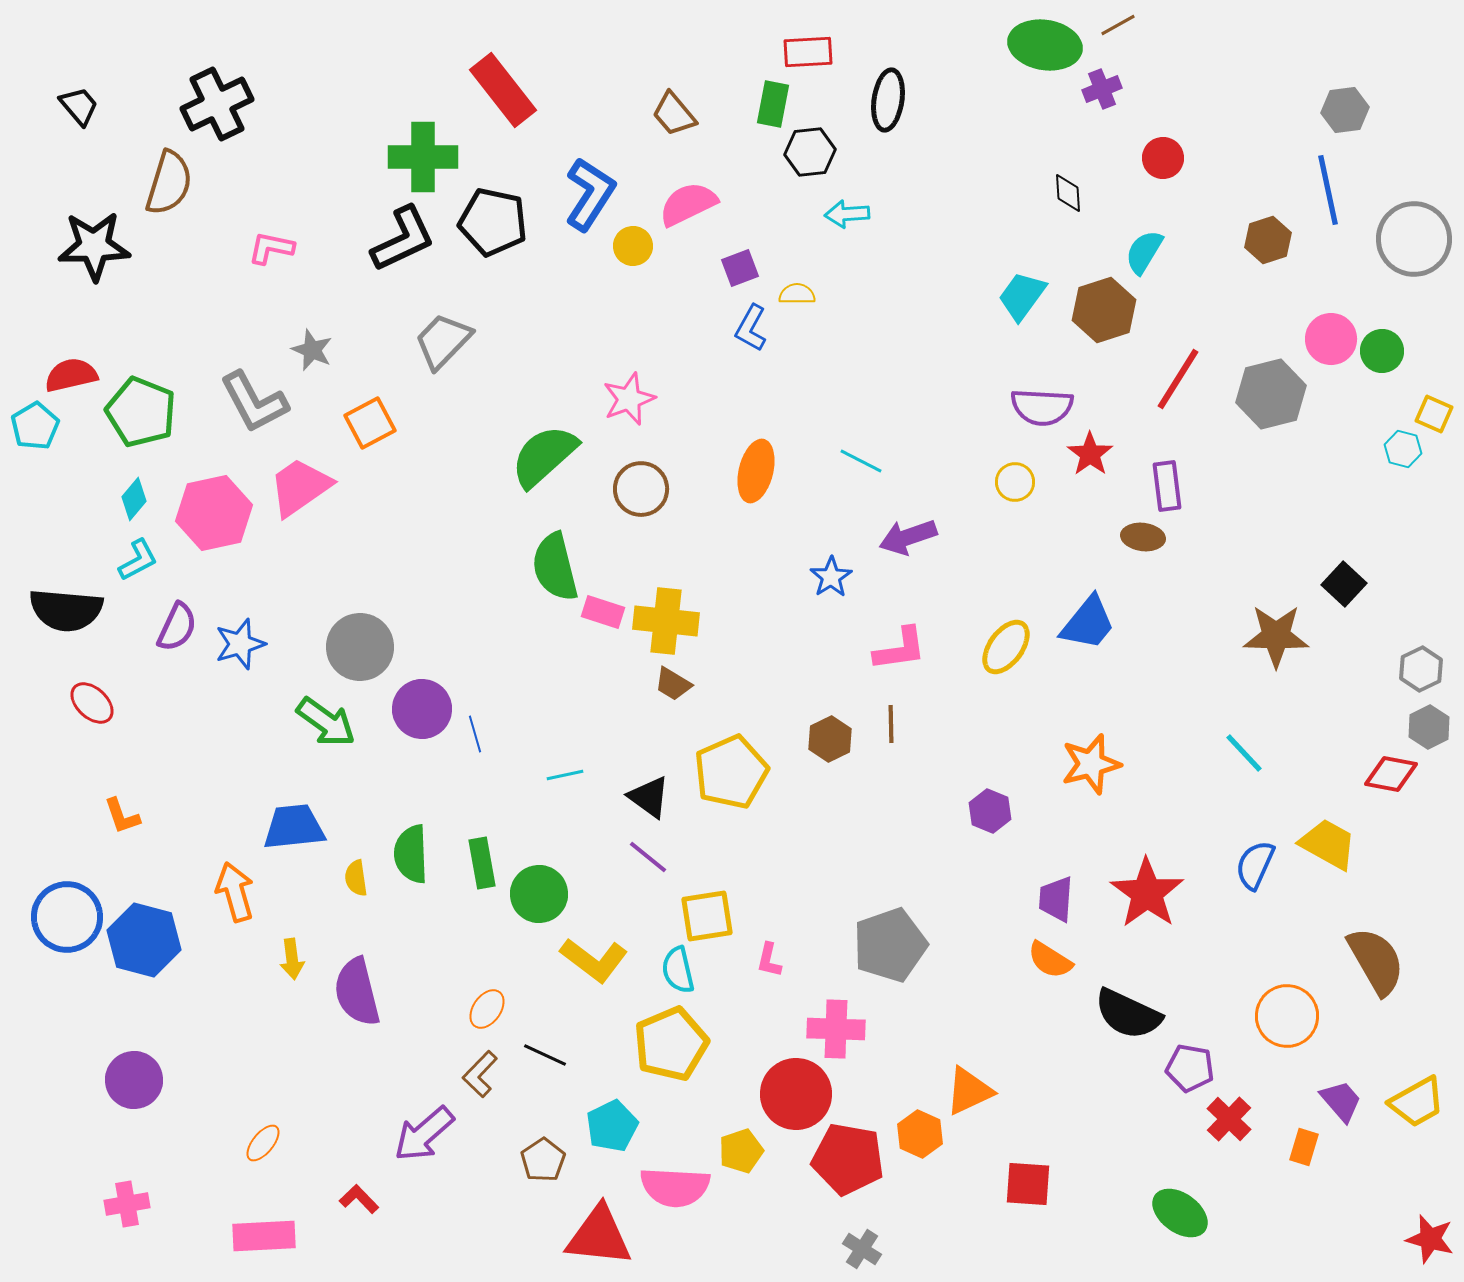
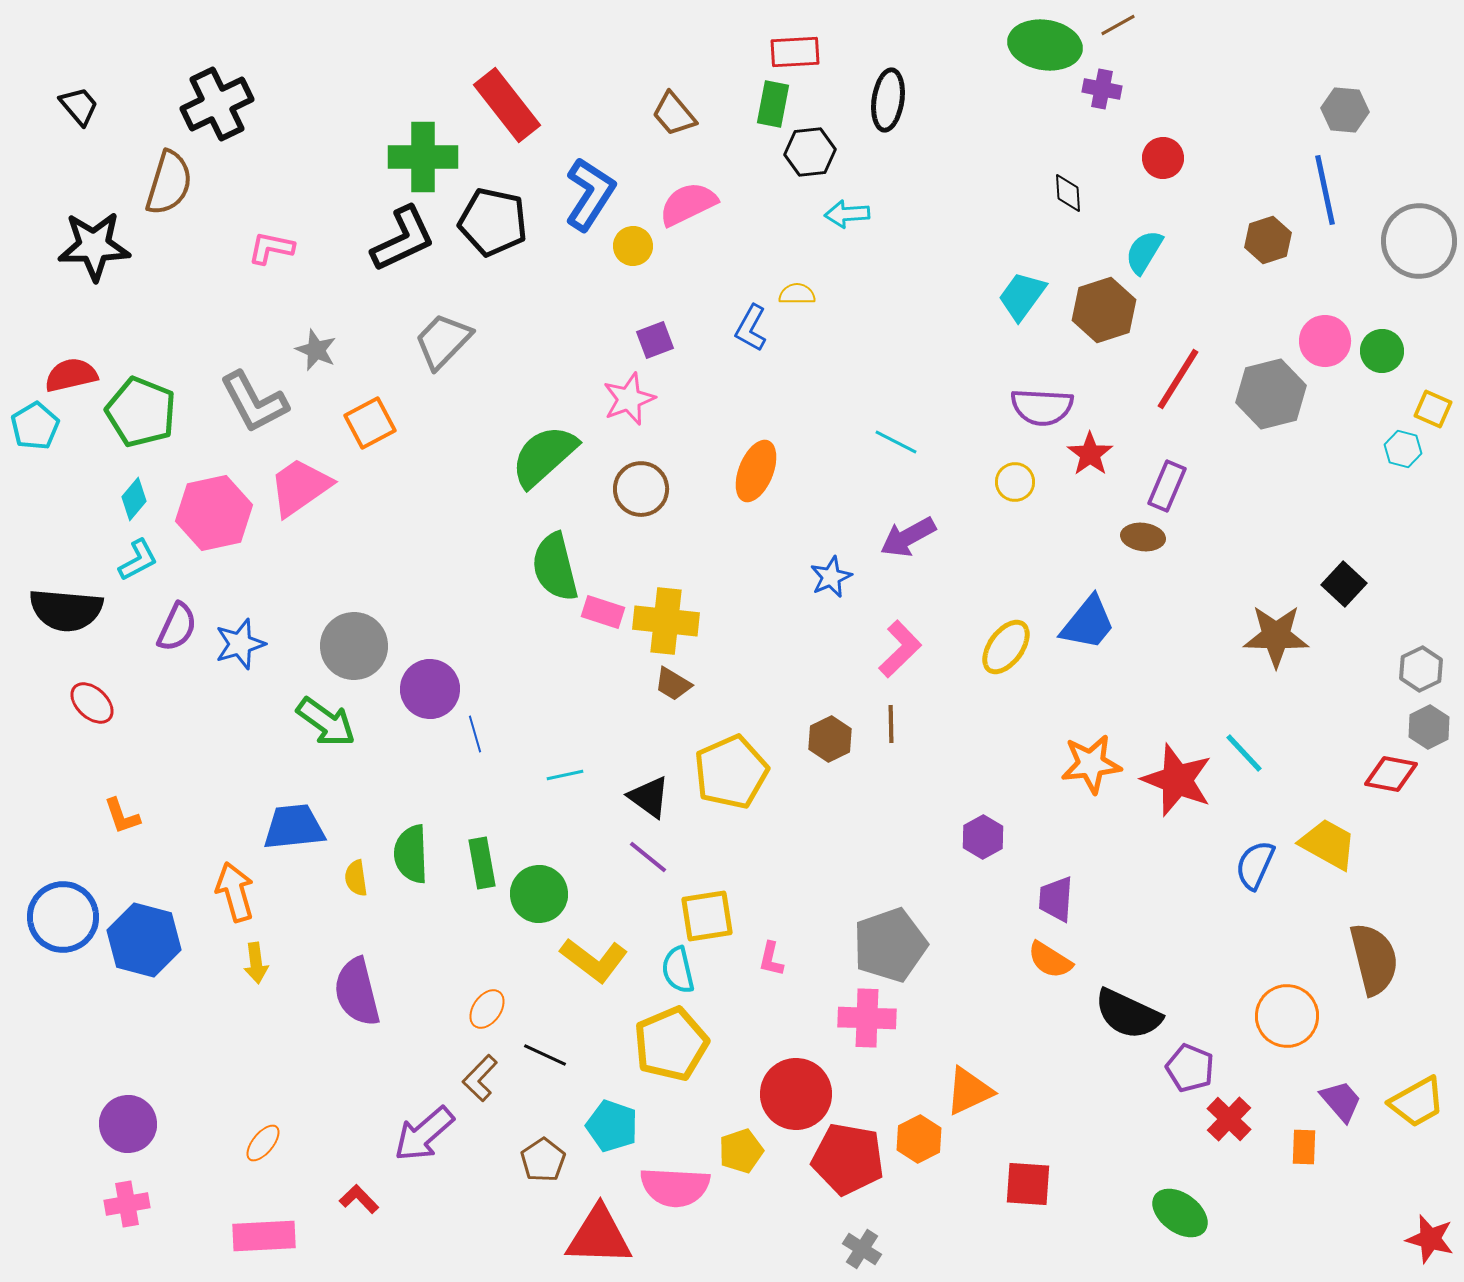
red rectangle at (808, 52): moved 13 px left
purple cross at (1102, 89): rotated 33 degrees clockwise
red rectangle at (503, 90): moved 4 px right, 15 px down
gray hexagon at (1345, 110): rotated 12 degrees clockwise
blue line at (1328, 190): moved 3 px left
gray circle at (1414, 239): moved 5 px right, 2 px down
purple square at (740, 268): moved 85 px left, 72 px down
pink circle at (1331, 339): moved 6 px left, 2 px down
gray star at (312, 350): moved 4 px right
yellow square at (1434, 414): moved 1 px left, 5 px up
cyan line at (861, 461): moved 35 px right, 19 px up
orange ellipse at (756, 471): rotated 8 degrees clockwise
purple rectangle at (1167, 486): rotated 30 degrees clockwise
purple arrow at (908, 537): rotated 10 degrees counterclockwise
blue star at (831, 577): rotated 9 degrees clockwise
gray circle at (360, 647): moved 6 px left, 1 px up
pink L-shape at (900, 649): rotated 36 degrees counterclockwise
purple circle at (422, 709): moved 8 px right, 20 px up
orange star at (1091, 764): rotated 8 degrees clockwise
purple hexagon at (990, 811): moved 7 px left, 26 px down; rotated 9 degrees clockwise
red star at (1147, 893): moved 30 px right, 113 px up; rotated 14 degrees counterclockwise
blue circle at (67, 917): moved 4 px left
yellow arrow at (292, 959): moved 36 px left, 4 px down
pink L-shape at (769, 960): moved 2 px right, 1 px up
brown semicircle at (1376, 961): moved 2 px left, 2 px up; rotated 16 degrees clockwise
pink cross at (836, 1029): moved 31 px right, 11 px up
purple pentagon at (1190, 1068): rotated 12 degrees clockwise
brown L-shape at (480, 1074): moved 4 px down
purple circle at (134, 1080): moved 6 px left, 44 px down
cyan pentagon at (612, 1126): rotated 27 degrees counterclockwise
orange hexagon at (920, 1134): moved 1 px left, 5 px down; rotated 9 degrees clockwise
orange rectangle at (1304, 1147): rotated 15 degrees counterclockwise
red triangle at (599, 1236): rotated 4 degrees counterclockwise
